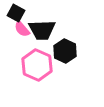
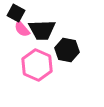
black hexagon: moved 2 px right, 1 px up; rotated 15 degrees counterclockwise
